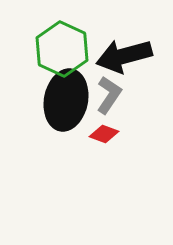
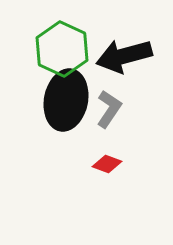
gray L-shape: moved 14 px down
red diamond: moved 3 px right, 30 px down
